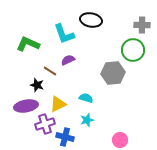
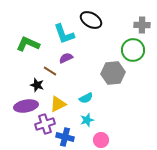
black ellipse: rotated 20 degrees clockwise
purple semicircle: moved 2 px left, 2 px up
cyan semicircle: rotated 136 degrees clockwise
pink circle: moved 19 px left
